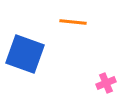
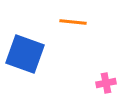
pink cross: rotated 12 degrees clockwise
